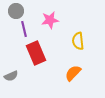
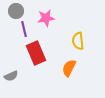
pink star: moved 4 px left, 2 px up
orange semicircle: moved 4 px left, 5 px up; rotated 18 degrees counterclockwise
